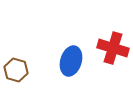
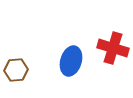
brown hexagon: rotated 20 degrees counterclockwise
